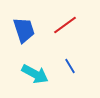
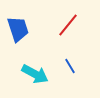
red line: moved 3 px right; rotated 15 degrees counterclockwise
blue trapezoid: moved 6 px left, 1 px up
